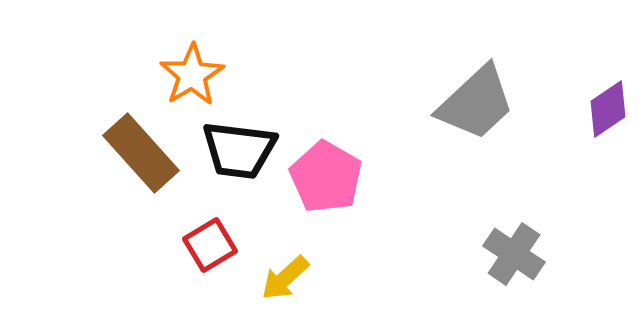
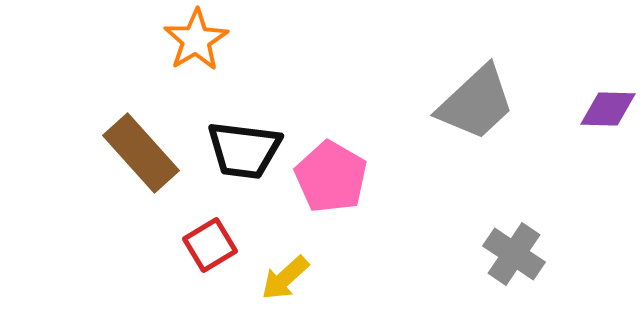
orange star: moved 4 px right, 35 px up
purple diamond: rotated 36 degrees clockwise
black trapezoid: moved 5 px right
pink pentagon: moved 5 px right
